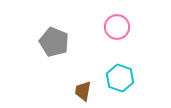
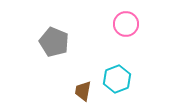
pink circle: moved 9 px right, 3 px up
cyan hexagon: moved 3 px left, 1 px down; rotated 20 degrees clockwise
